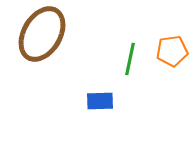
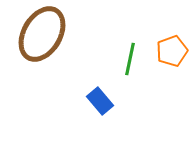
orange pentagon: rotated 12 degrees counterclockwise
blue rectangle: rotated 52 degrees clockwise
